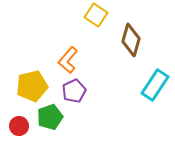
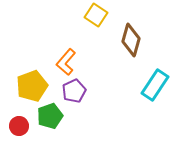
orange L-shape: moved 2 px left, 2 px down
yellow pentagon: rotated 8 degrees counterclockwise
green pentagon: moved 1 px up
